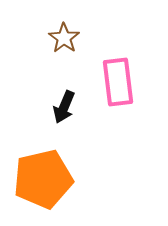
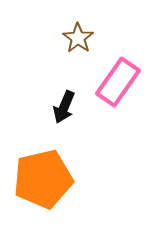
brown star: moved 14 px right
pink rectangle: rotated 42 degrees clockwise
